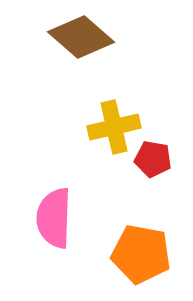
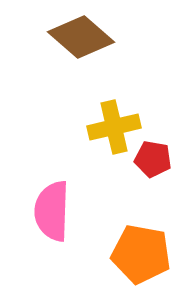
pink semicircle: moved 2 px left, 7 px up
